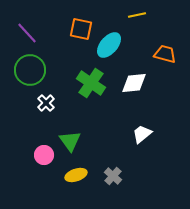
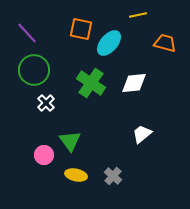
yellow line: moved 1 px right
cyan ellipse: moved 2 px up
orange trapezoid: moved 11 px up
green circle: moved 4 px right
yellow ellipse: rotated 30 degrees clockwise
